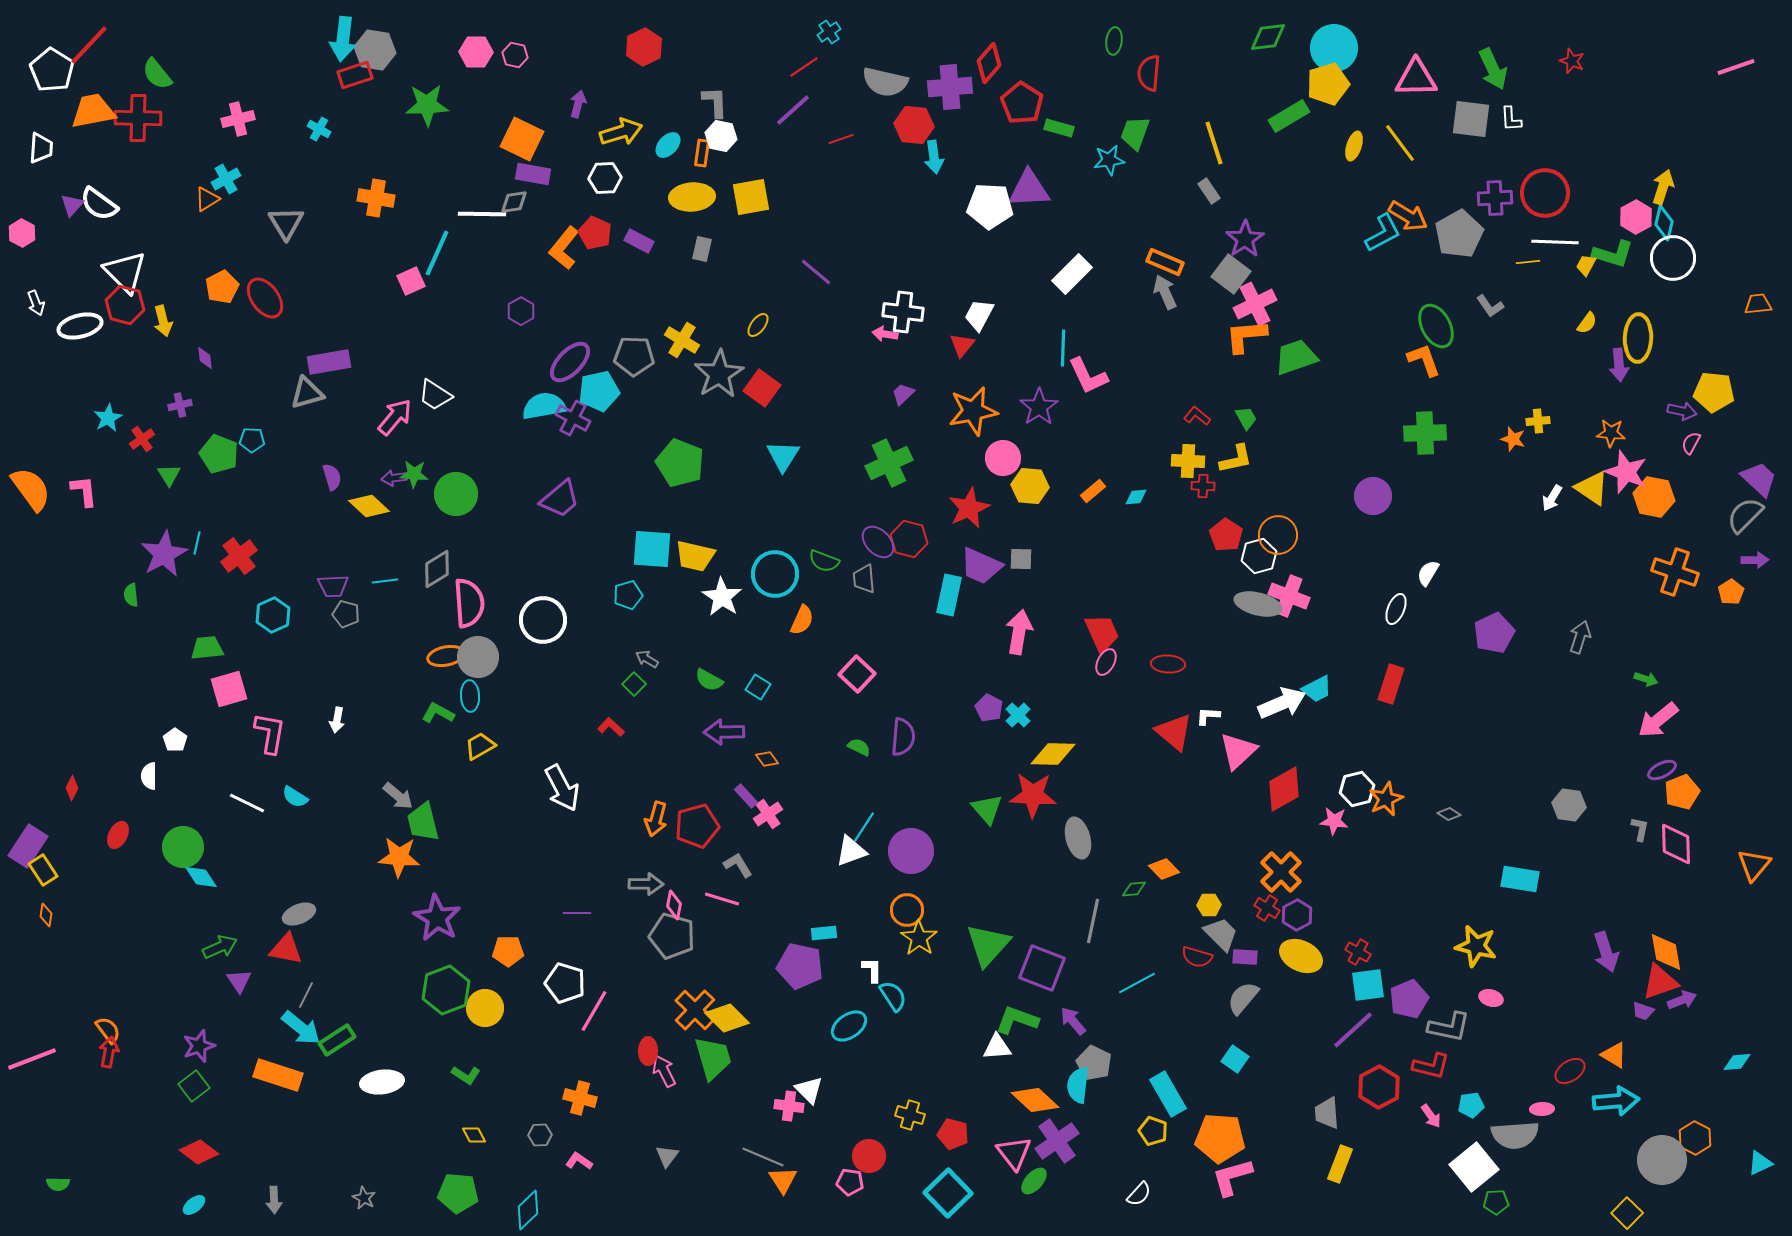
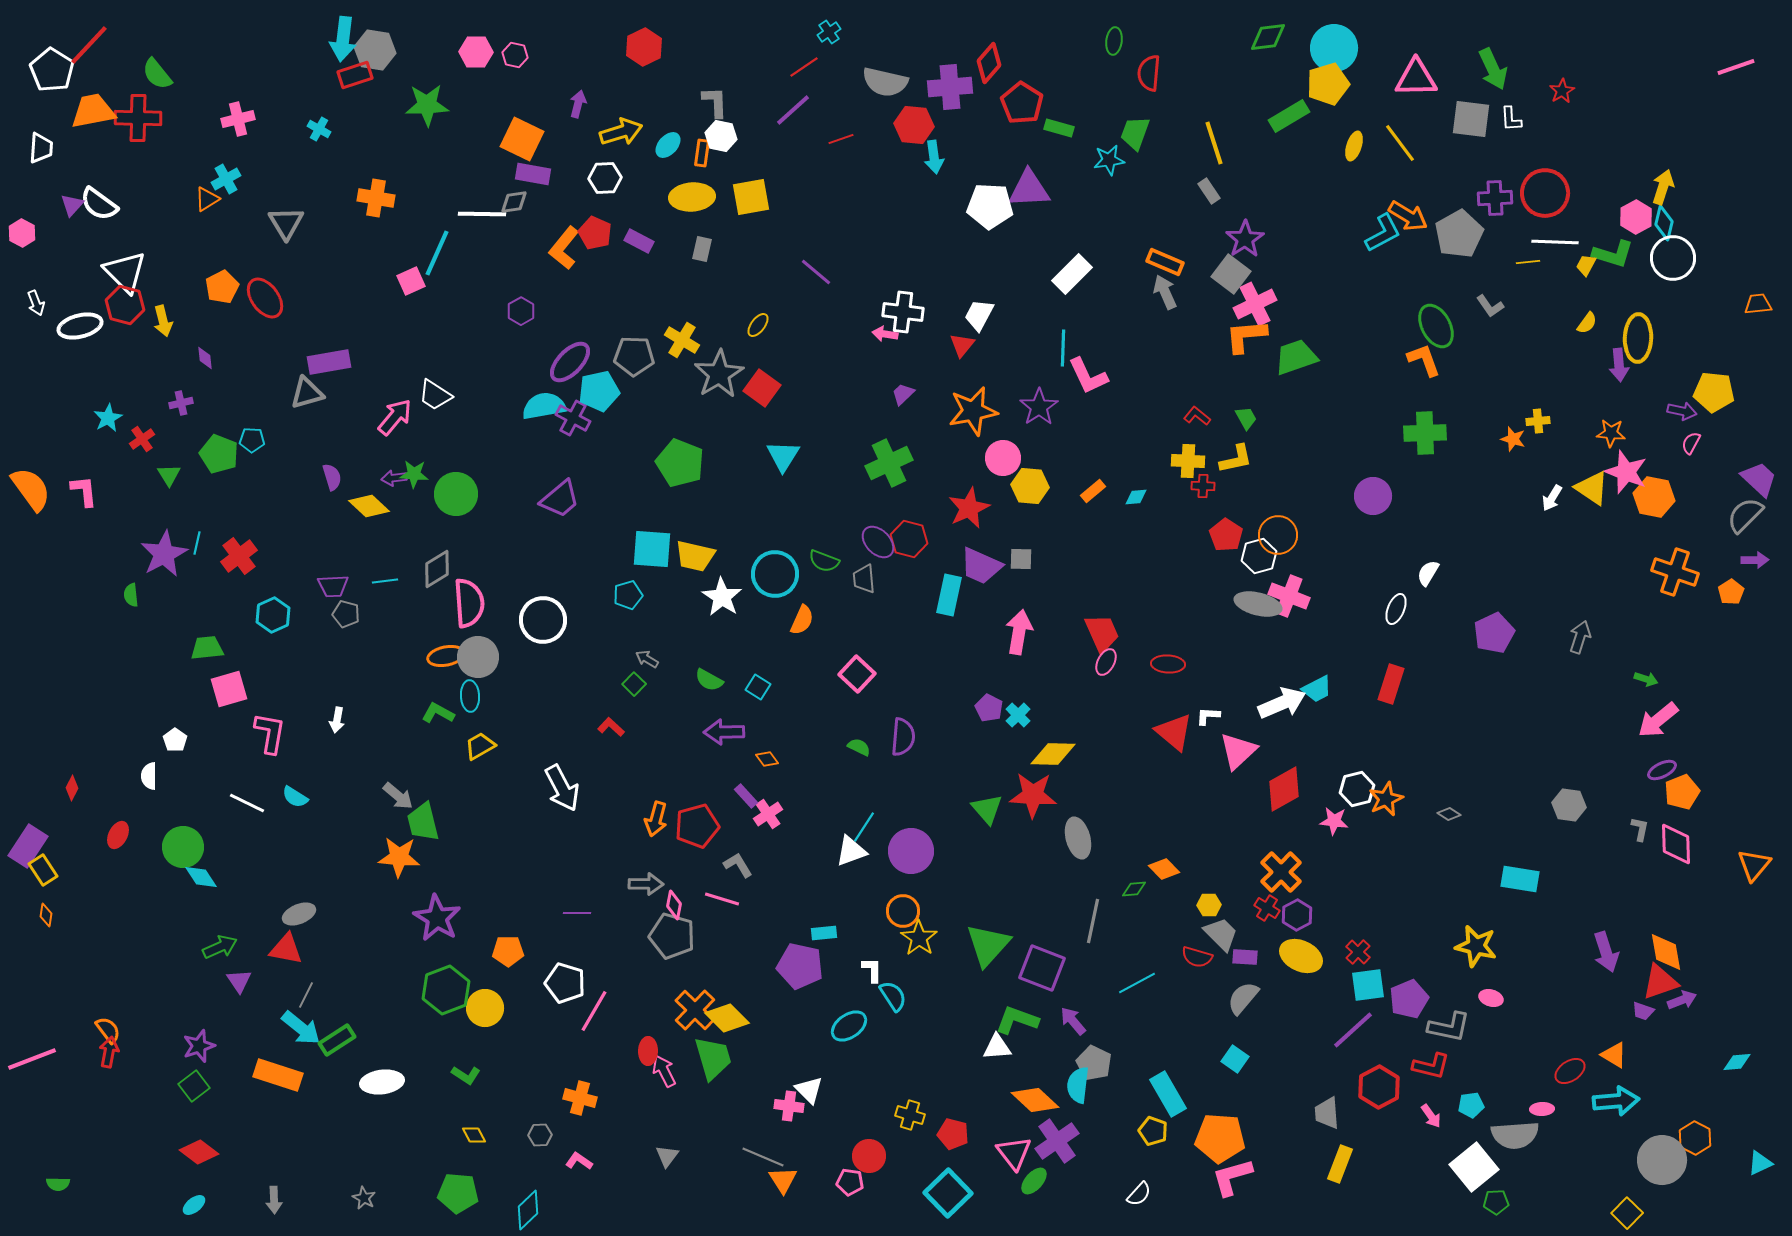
red star at (1572, 61): moved 10 px left, 30 px down; rotated 20 degrees clockwise
purple cross at (180, 405): moved 1 px right, 2 px up
orange circle at (907, 910): moved 4 px left, 1 px down
red cross at (1358, 952): rotated 15 degrees clockwise
